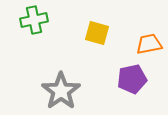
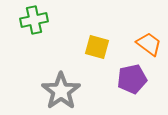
yellow square: moved 14 px down
orange trapezoid: rotated 48 degrees clockwise
